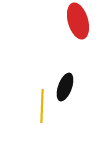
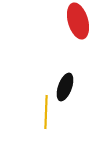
yellow line: moved 4 px right, 6 px down
